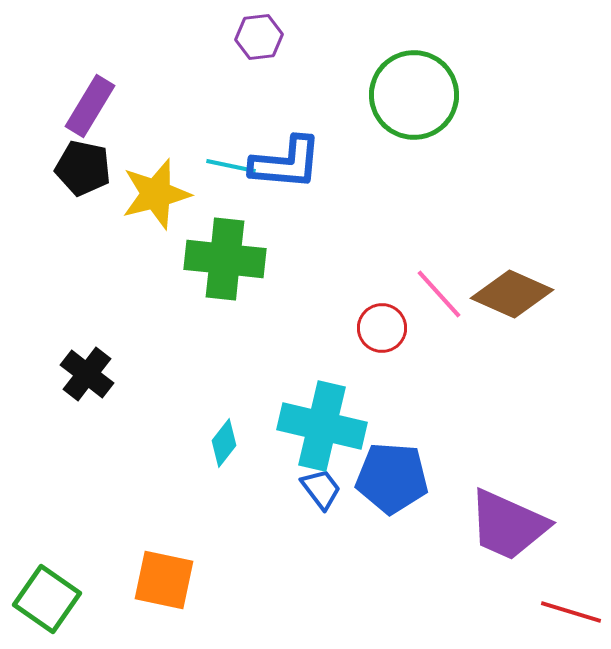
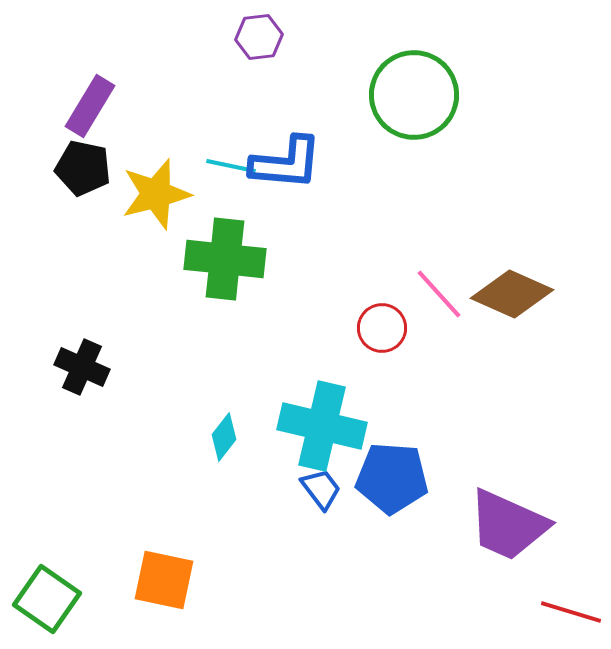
black cross: moved 5 px left, 7 px up; rotated 14 degrees counterclockwise
cyan diamond: moved 6 px up
